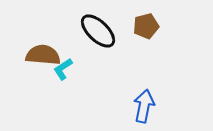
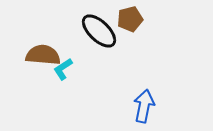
brown pentagon: moved 16 px left, 7 px up
black ellipse: moved 1 px right
